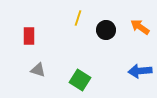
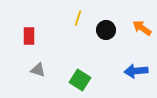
orange arrow: moved 2 px right, 1 px down
blue arrow: moved 4 px left
